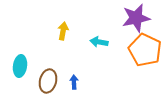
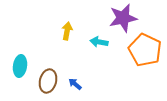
purple star: moved 13 px left
yellow arrow: moved 4 px right
blue arrow: moved 1 px right, 2 px down; rotated 48 degrees counterclockwise
